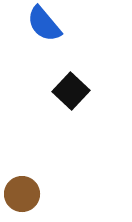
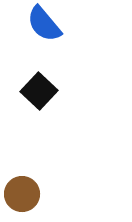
black square: moved 32 px left
